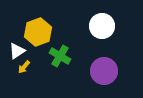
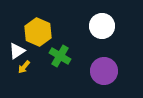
yellow hexagon: rotated 16 degrees counterclockwise
